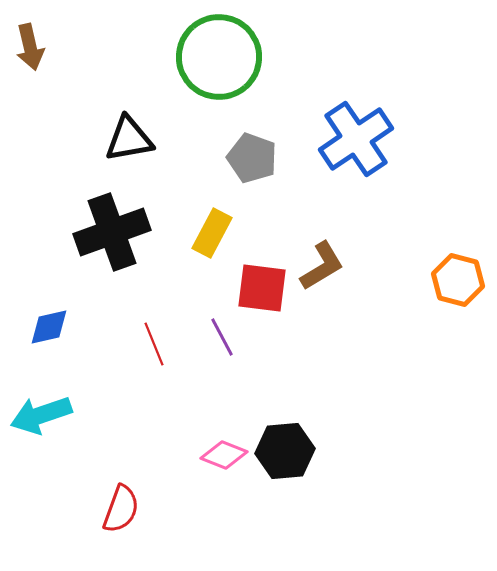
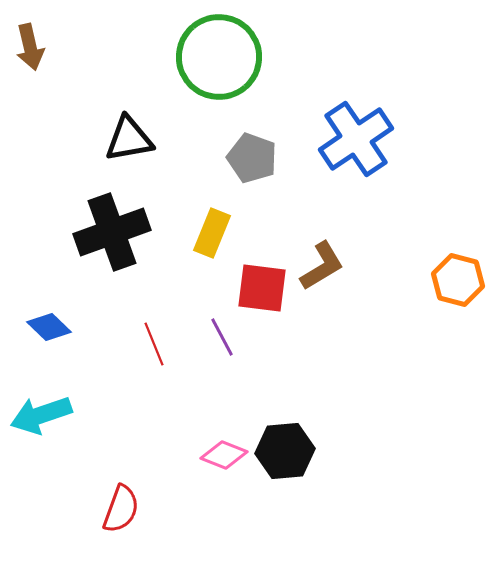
yellow rectangle: rotated 6 degrees counterclockwise
blue diamond: rotated 57 degrees clockwise
